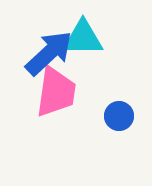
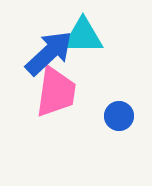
cyan triangle: moved 2 px up
